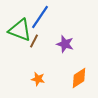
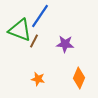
blue line: moved 1 px up
purple star: rotated 12 degrees counterclockwise
orange diamond: rotated 35 degrees counterclockwise
